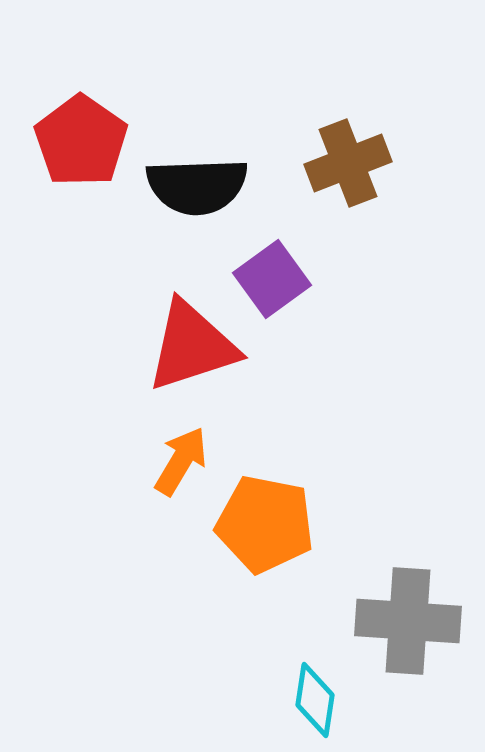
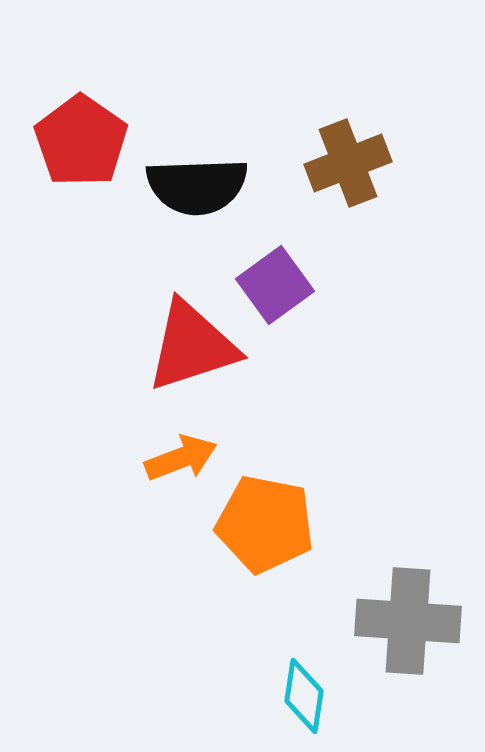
purple square: moved 3 px right, 6 px down
orange arrow: moved 3 px up; rotated 38 degrees clockwise
cyan diamond: moved 11 px left, 4 px up
